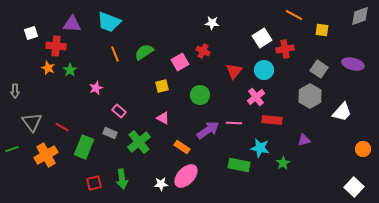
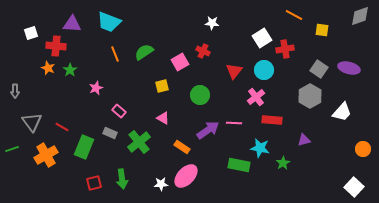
purple ellipse at (353, 64): moved 4 px left, 4 px down
